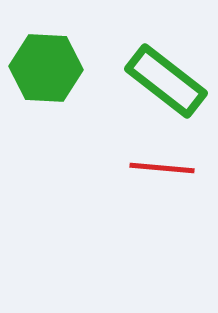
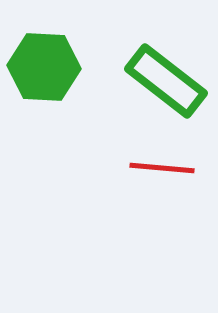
green hexagon: moved 2 px left, 1 px up
